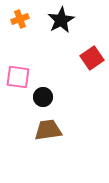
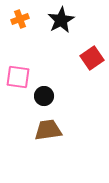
black circle: moved 1 px right, 1 px up
